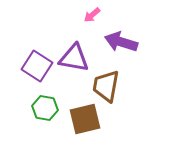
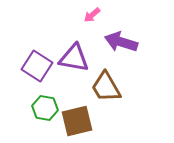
brown trapezoid: moved 1 px down; rotated 40 degrees counterclockwise
brown square: moved 8 px left, 2 px down
